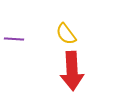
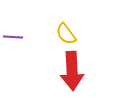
purple line: moved 1 px left, 2 px up
